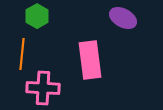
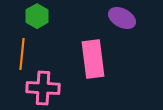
purple ellipse: moved 1 px left
pink rectangle: moved 3 px right, 1 px up
